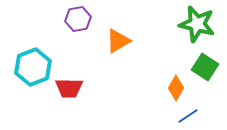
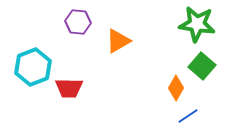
purple hexagon: moved 3 px down; rotated 15 degrees clockwise
green star: rotated 6 degrees counterclockwise
green square: moved 3 px left, 1 px up; rotated 8 degrees clockwise
